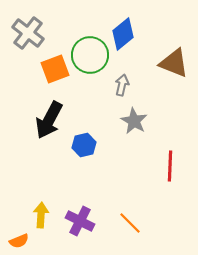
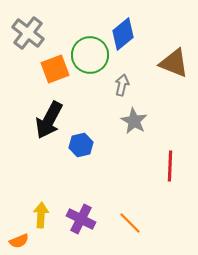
blue hexagon: moved 3 px left
purple cross: moved 1 px right, 2 px up
